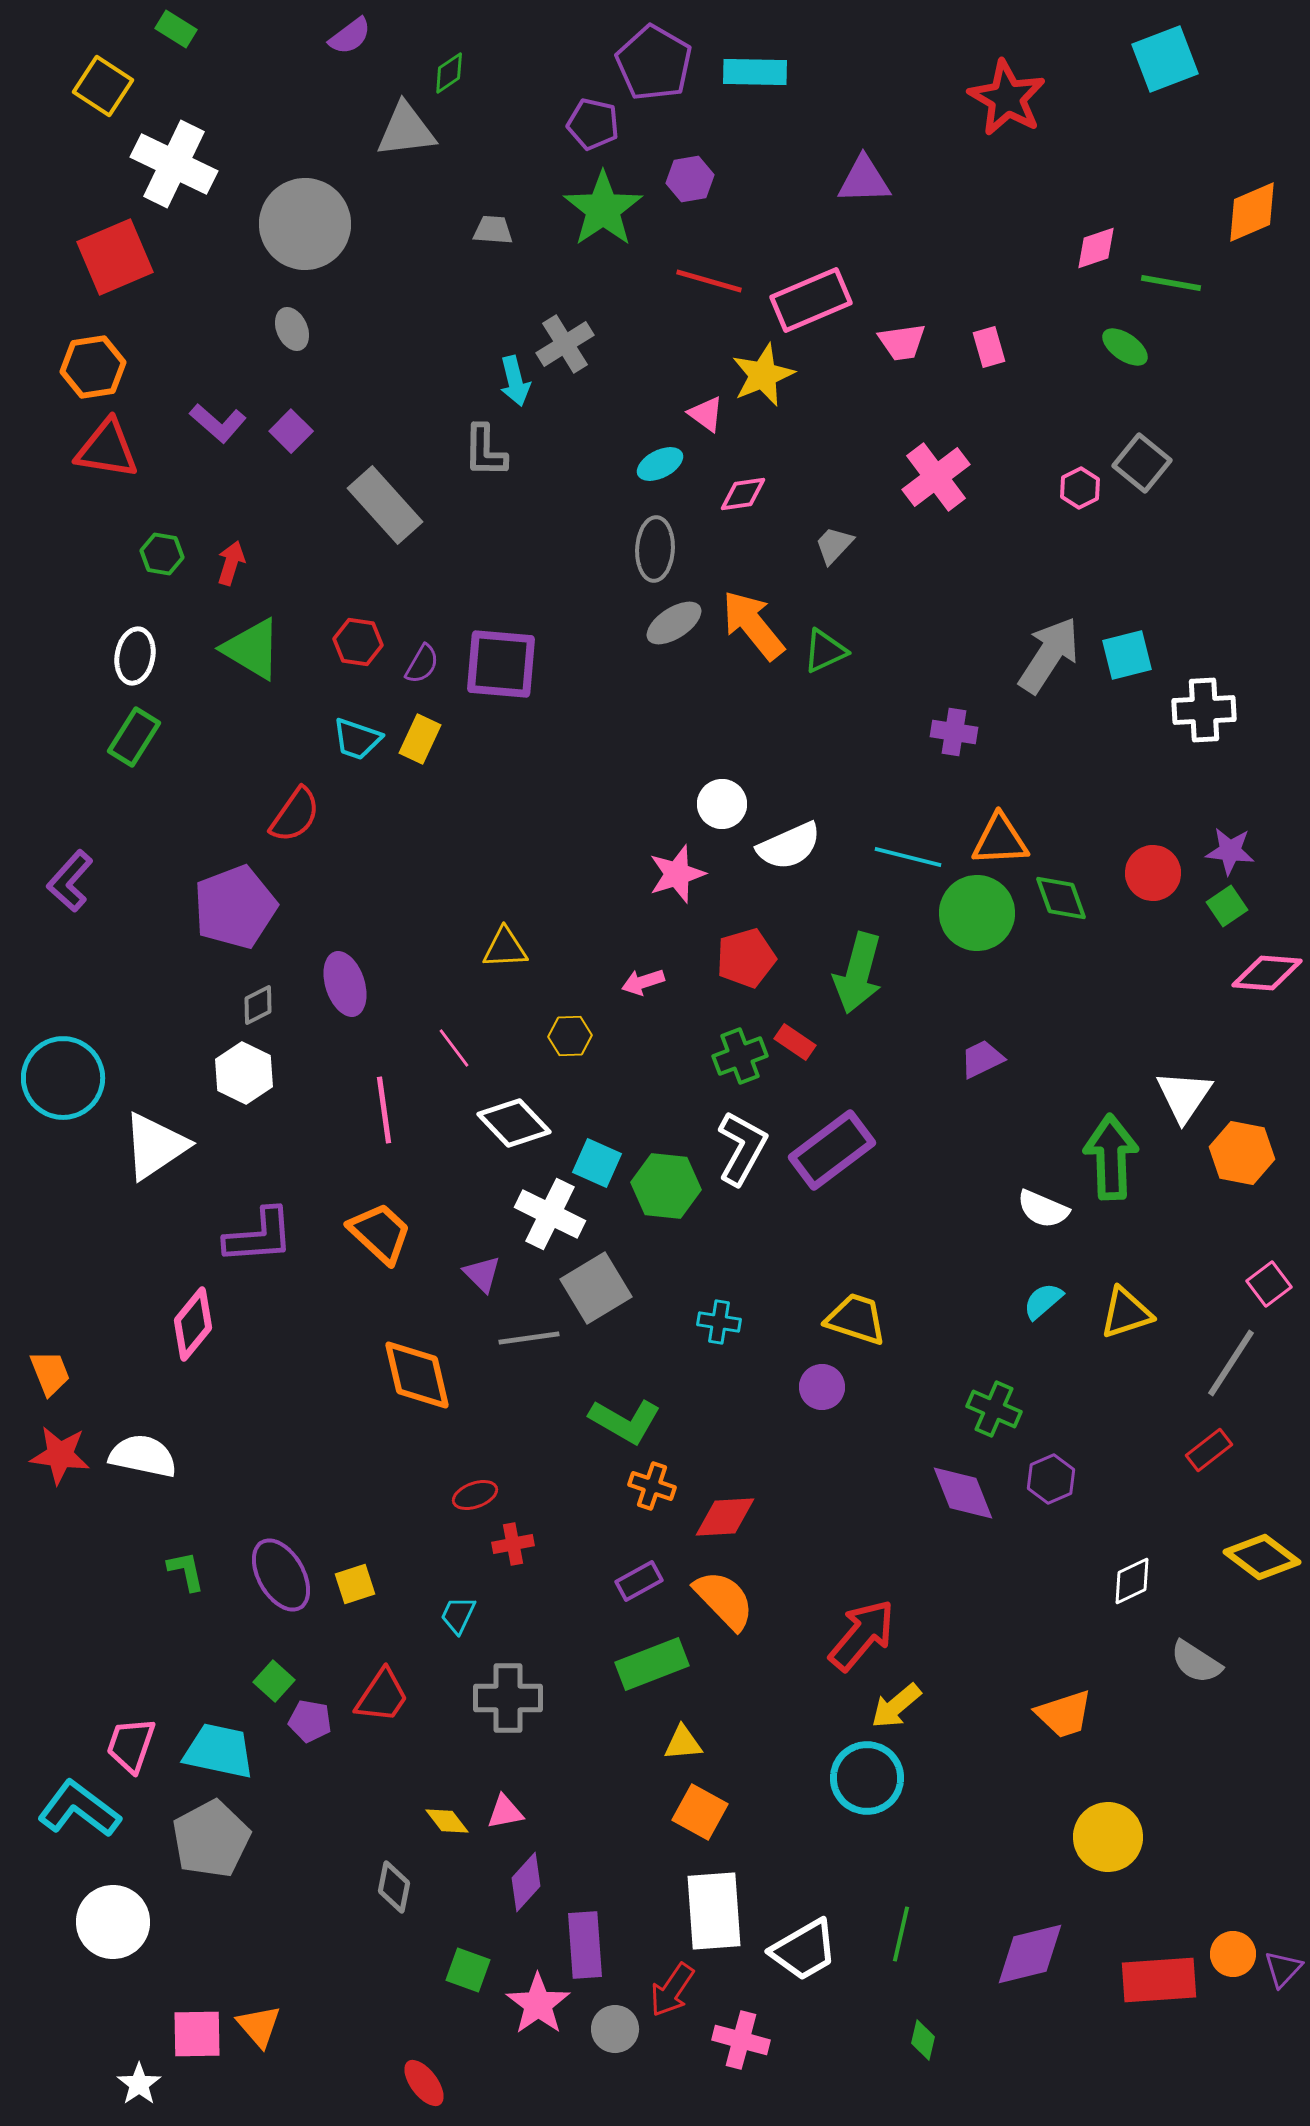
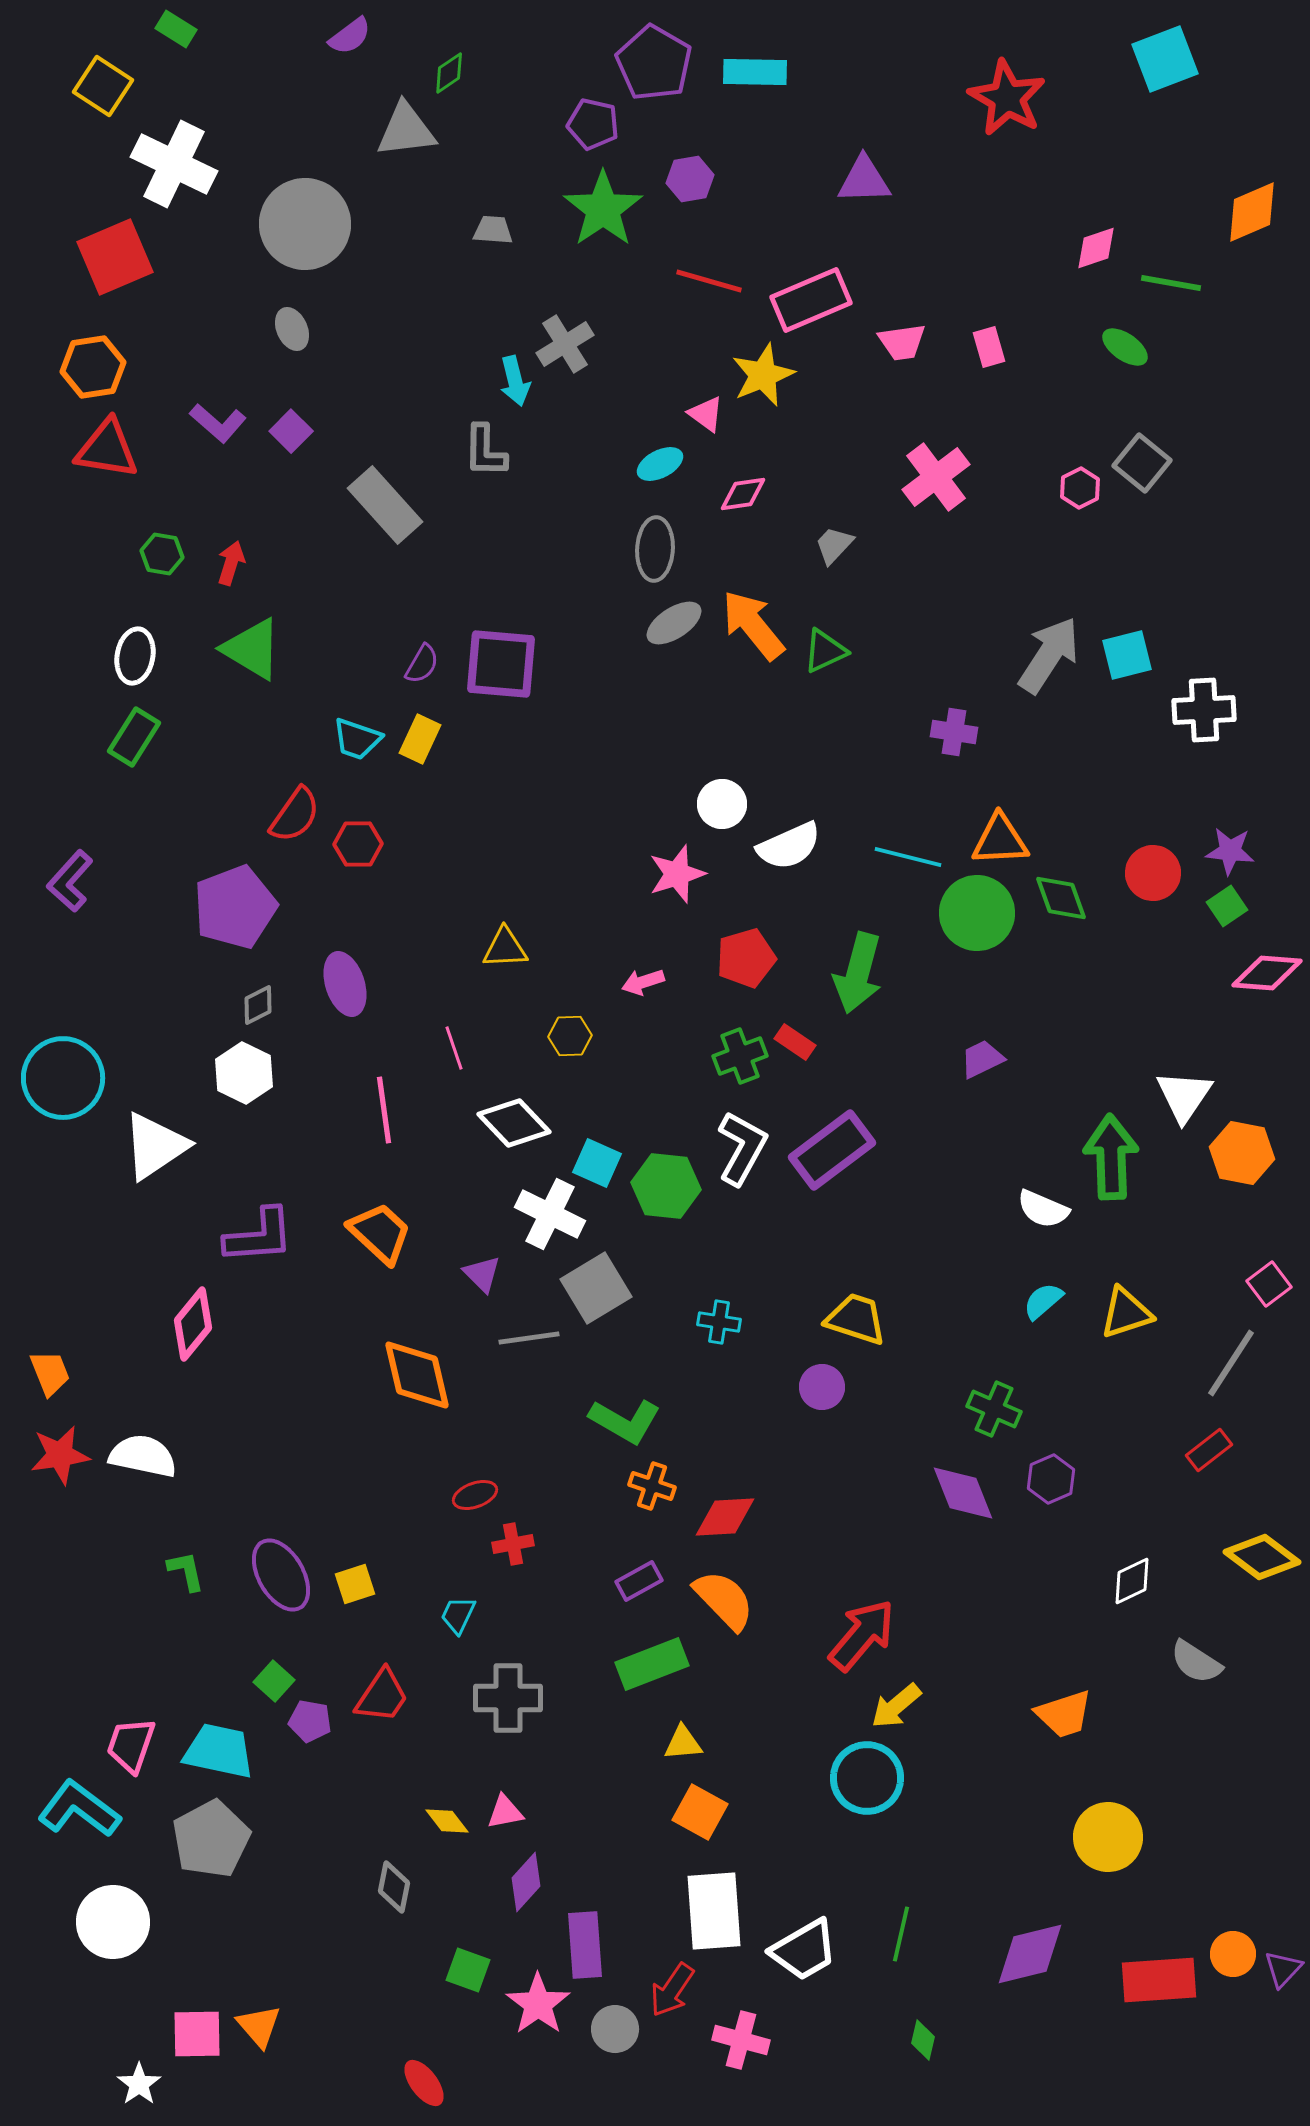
red hexagon at (358, 642): moved 202 px down; rotated 9 degrees counterclockwise
pink line at (454, 1048): rotated 18 degrees clockwise
red star at (60, 1455): rotated 16 degrees counterclockwise
